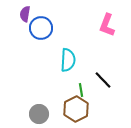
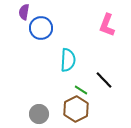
purple semicircle: moved 1 px left, 2 px up
black line: moved 1 px right
green line: rotated 48 degrees counterclockwise
